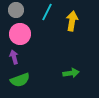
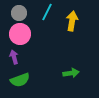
gray circle: moved 3 px right, 3 px down
